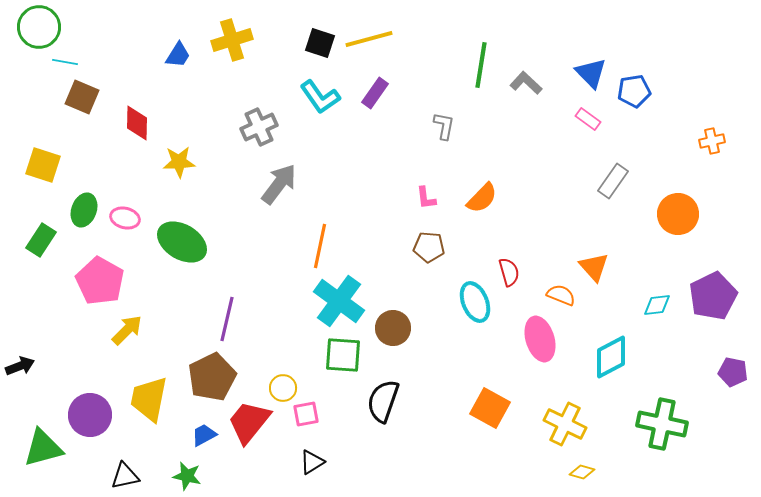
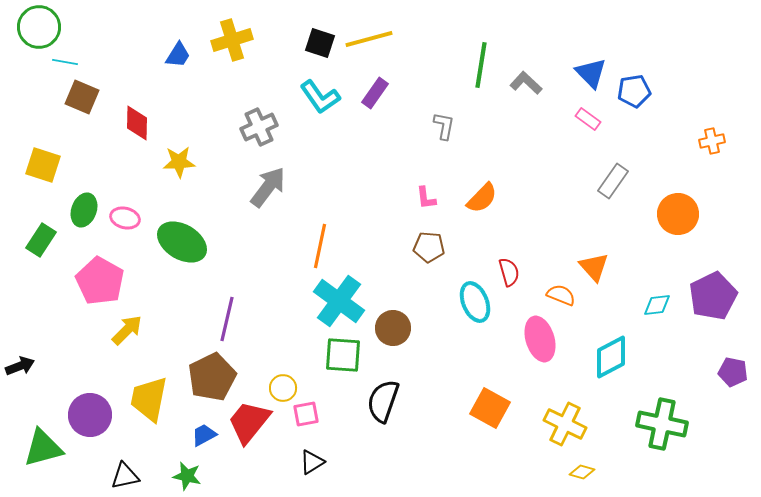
gray arrow at (279, 184): moved 11 px left, 3 px down
